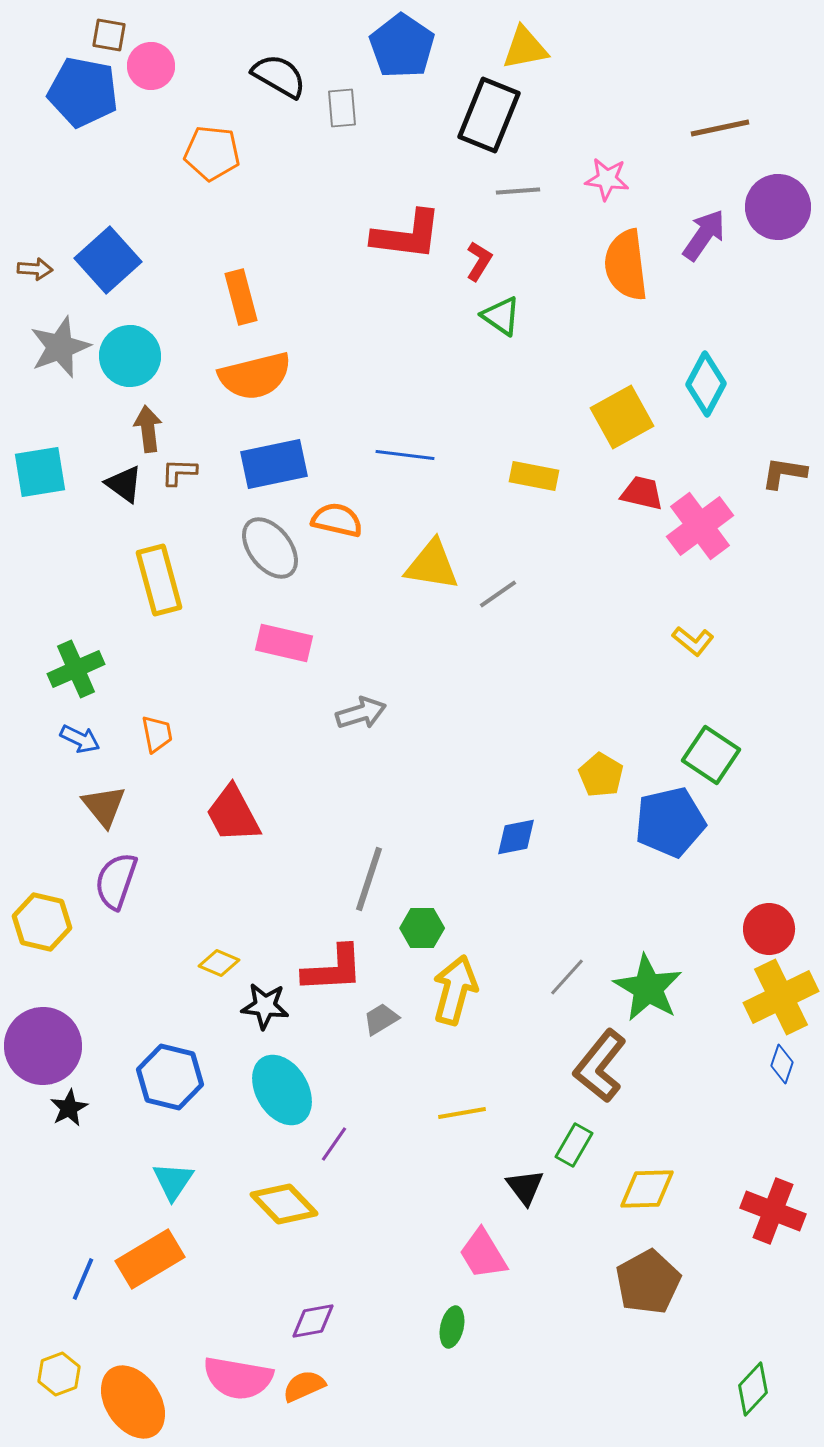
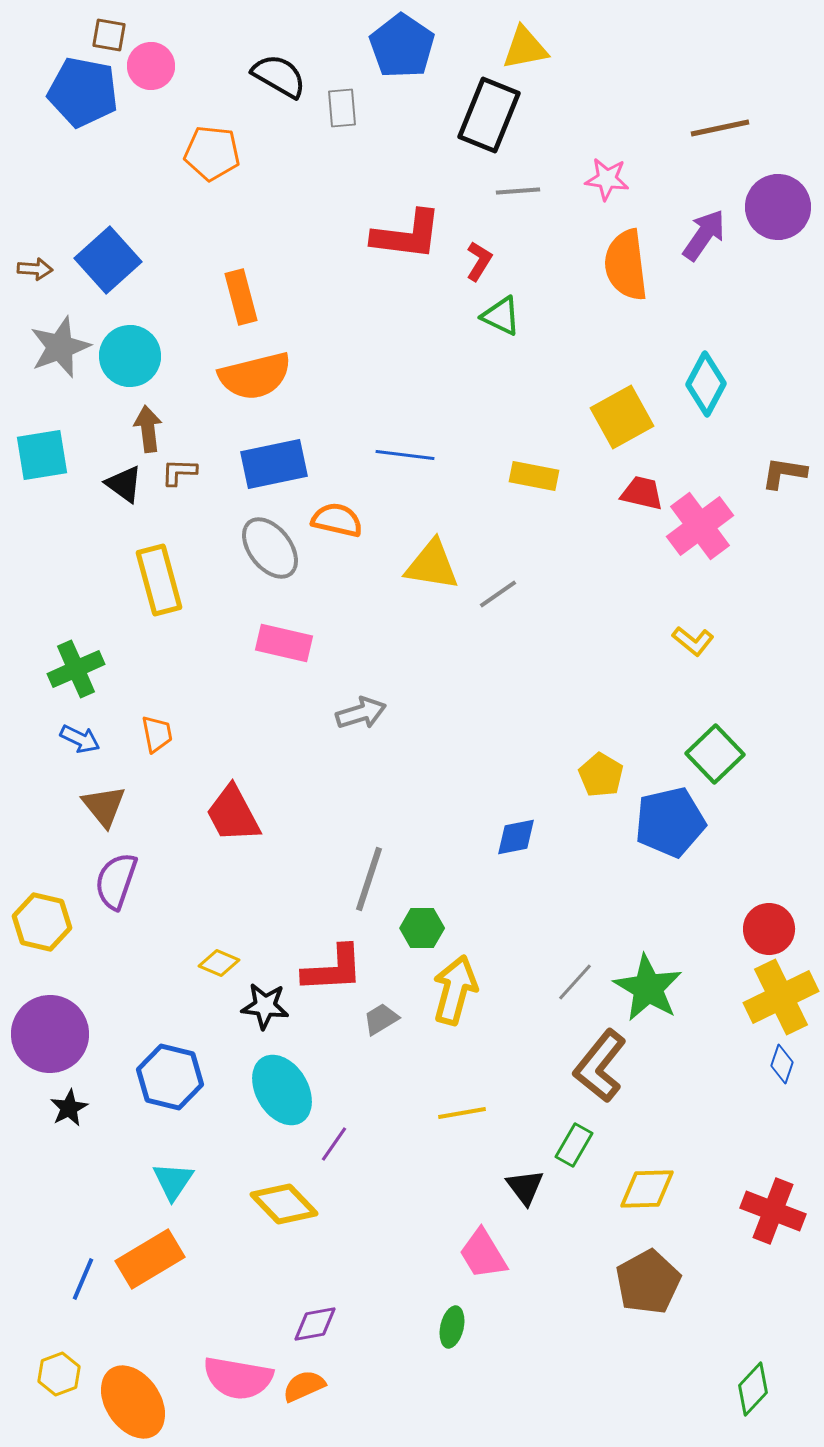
green triangle at (501, 316): rotated 9 degrees counterclockwise
cyan square at (40, 472): moved 2 px right, 17 px up
green square at (711, 755): moved 4 px right, 1 px up; rotated 12 degrees clockwise
gray line at (567, 977): moved 8 px right, 5 px down
purple circle at (43, 1046): moved 7 px right, 12 px up
purple diamond at (313, 1321): moved 2 px right, 3 px down
